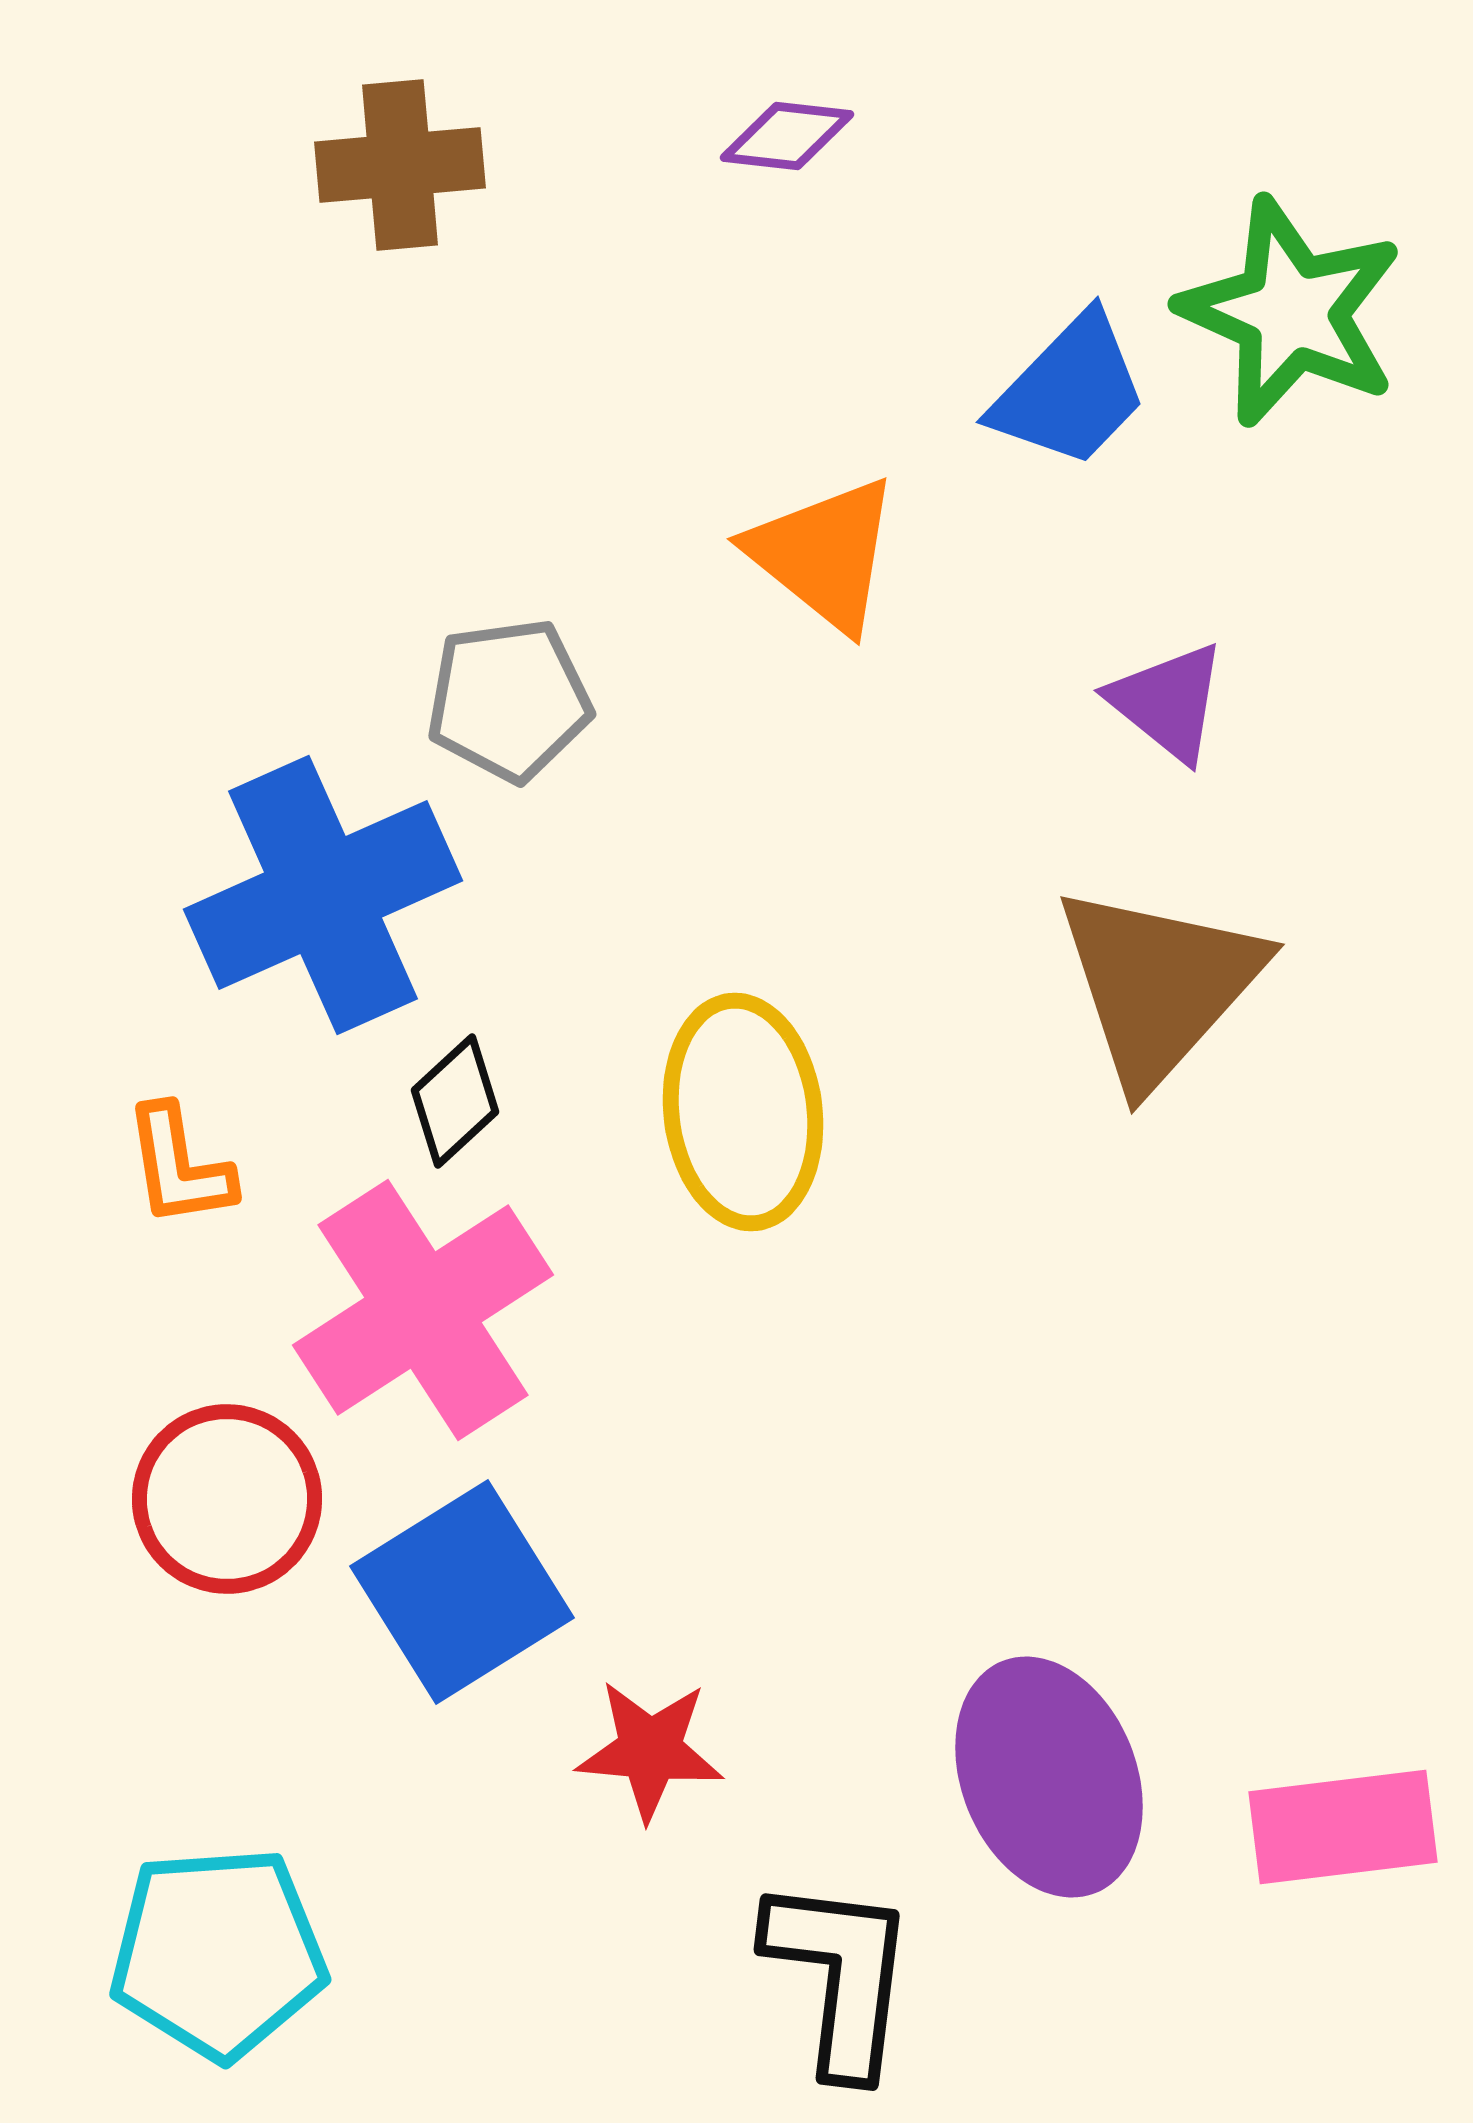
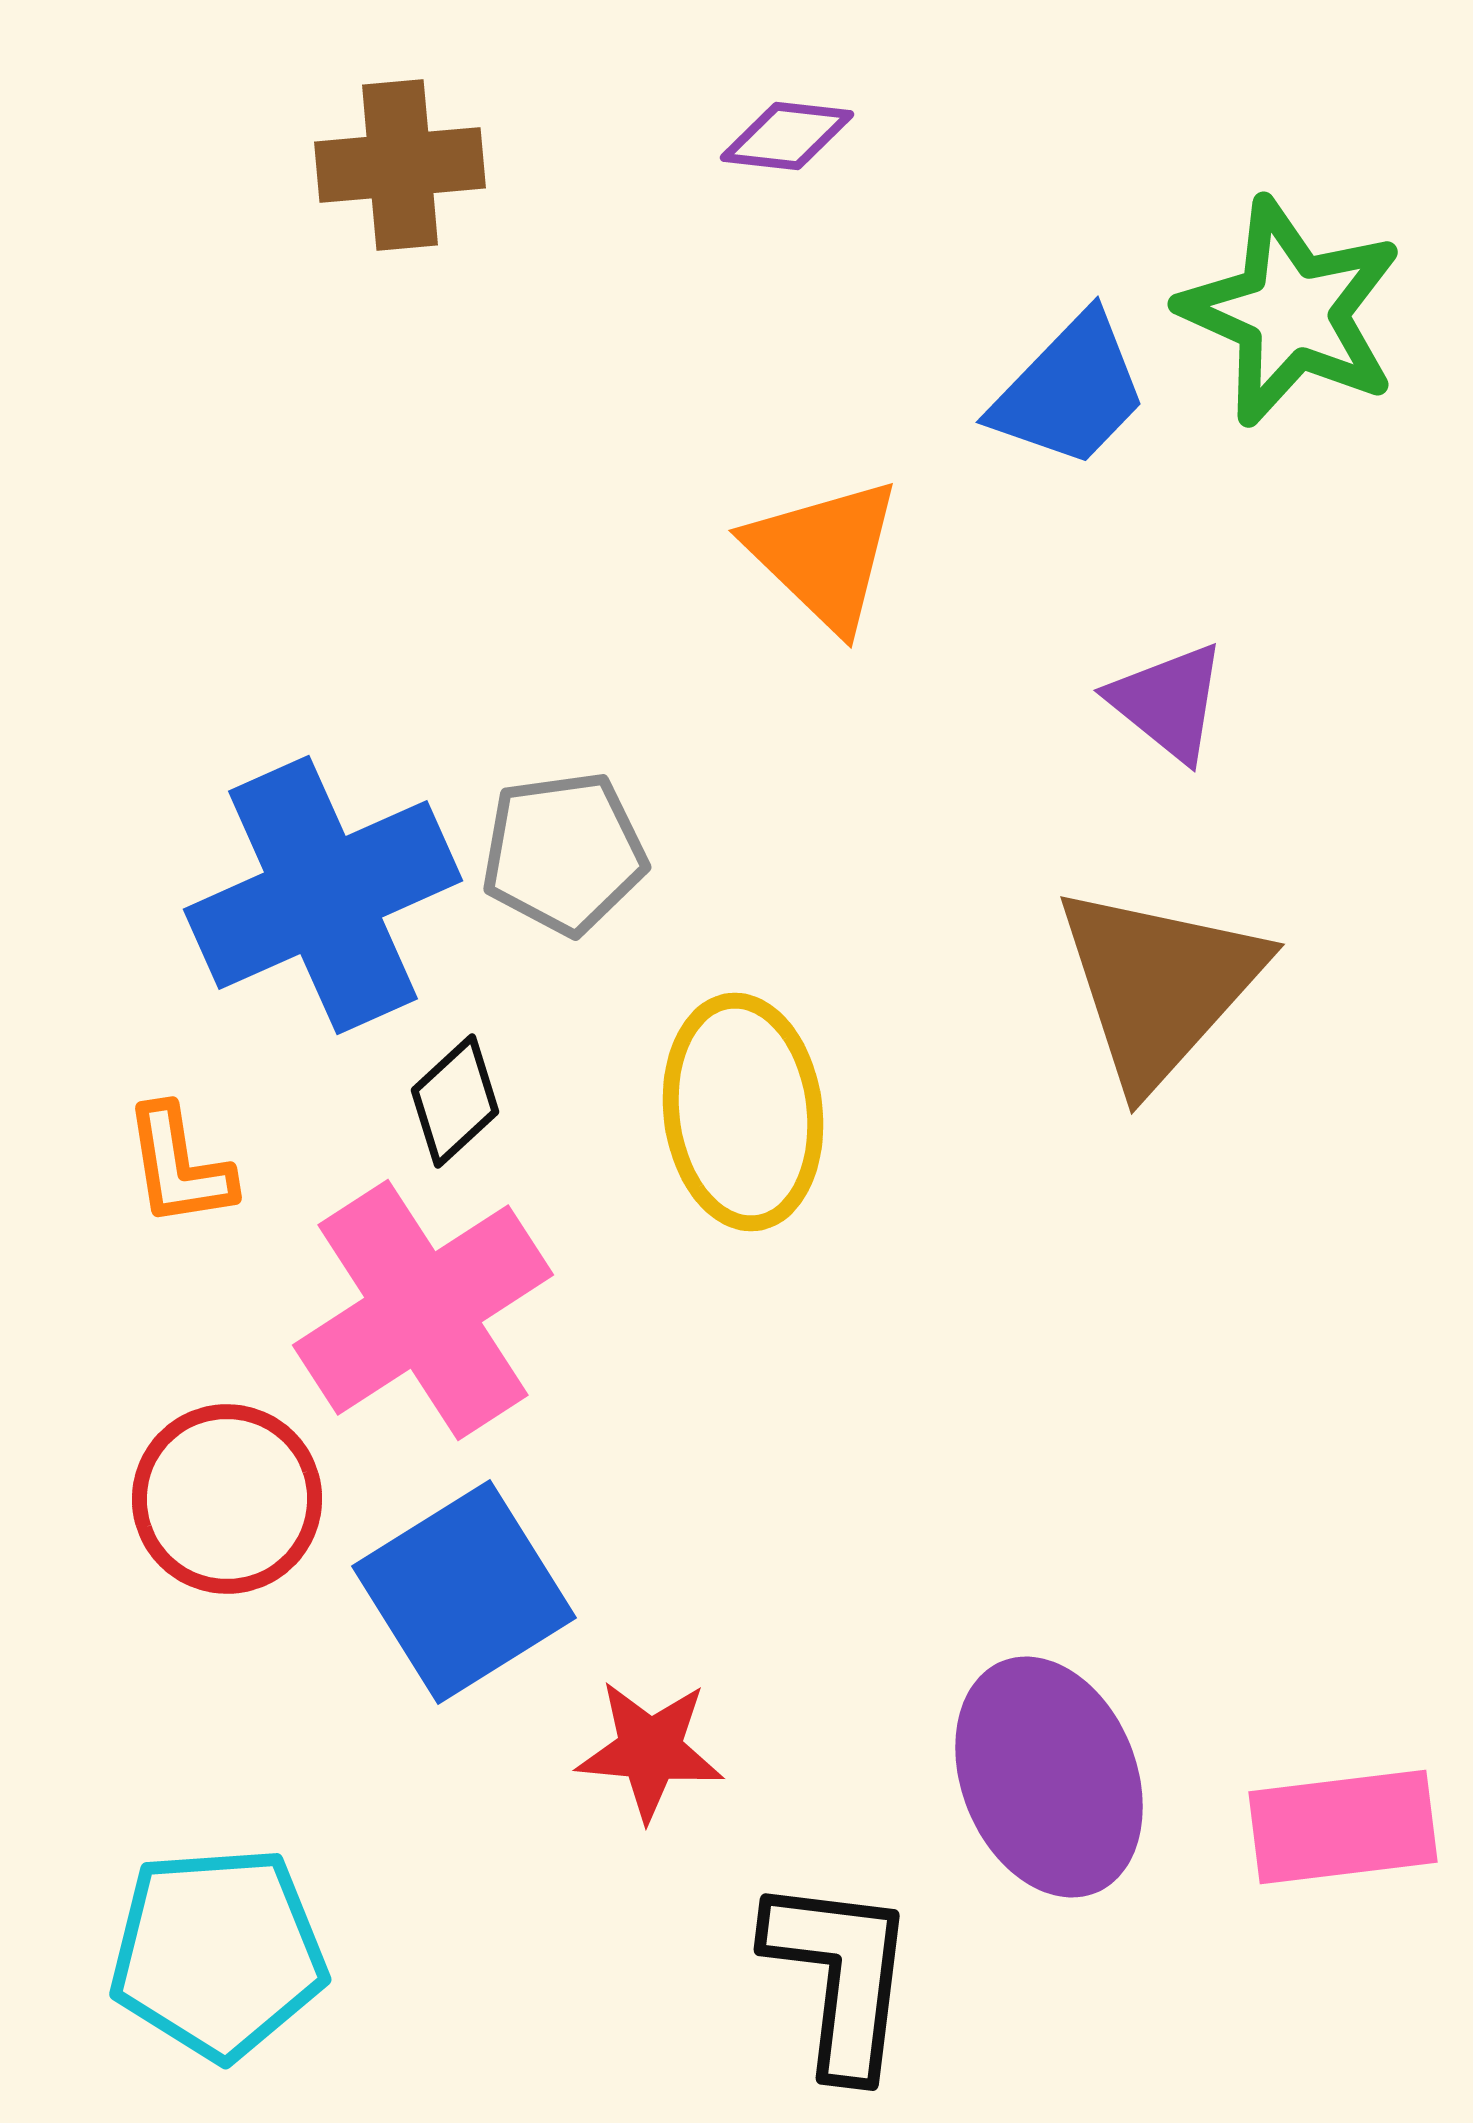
orange triangle: rotated 5 degrees clockwise
gray pentagon: moved 55 px right, 153 px down
blue square: moved 2 px right
